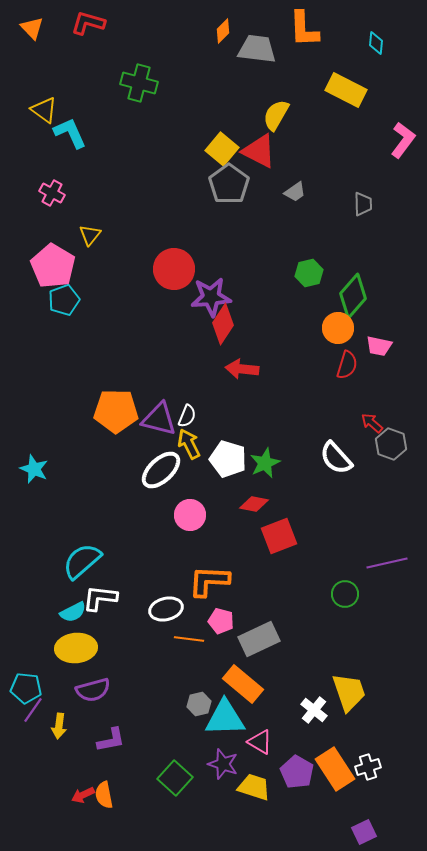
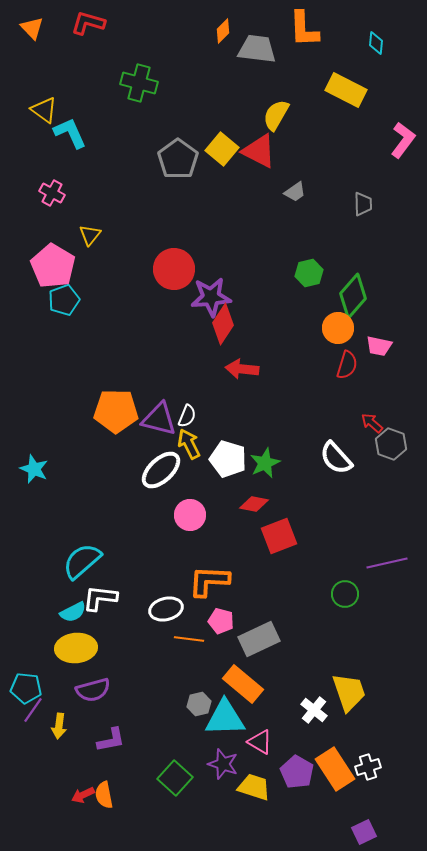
gray pentagon at (229, 184): moved 51 px left, 25 px up
